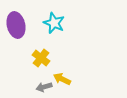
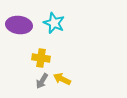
purple ellipse: moved 3 px right; rotated 70 degrees counterclockwise
yellow cross: rotated 30 degrees counterclockwise
gray arrow: moved 2 px left, 6 px up; rotated 42 degrees counterclockwise
